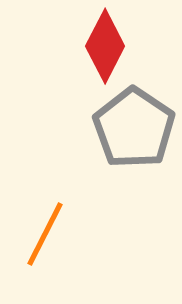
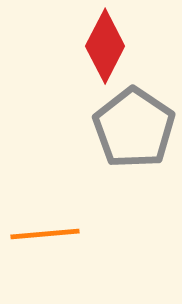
orange line: rotated 58 degrees clockwise
